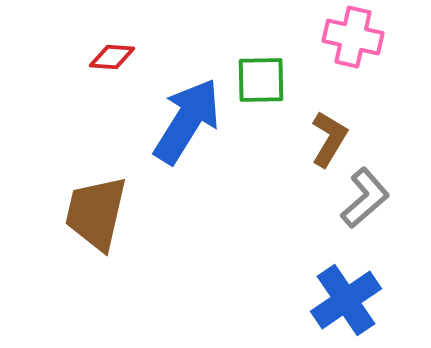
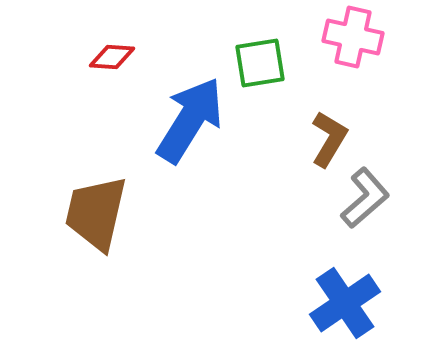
green square: moved 1 px left, 17 px up; rotated 8 degrees counterclockwise
blue arrow: moved 3 px right, 1 px up
blue cross: moved 1 px left, 3 px down
